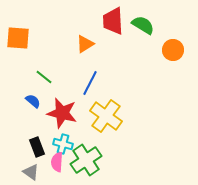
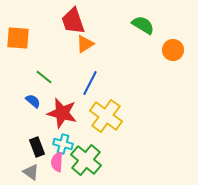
red trapezoid: moved 40 px left; rotated 16 degrees counterclockwise
green cross: rotated 16 degrees counterclockwise
